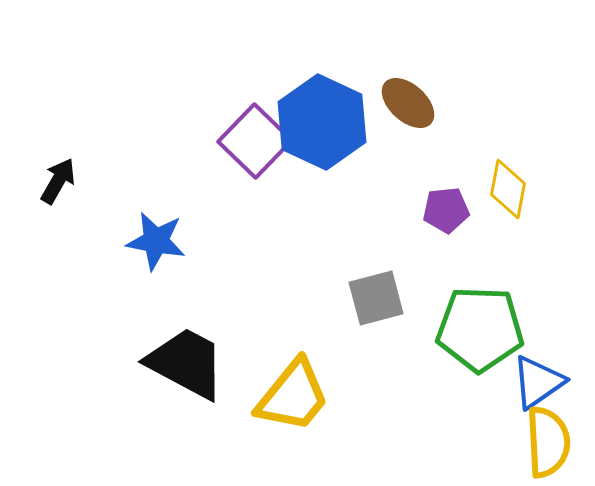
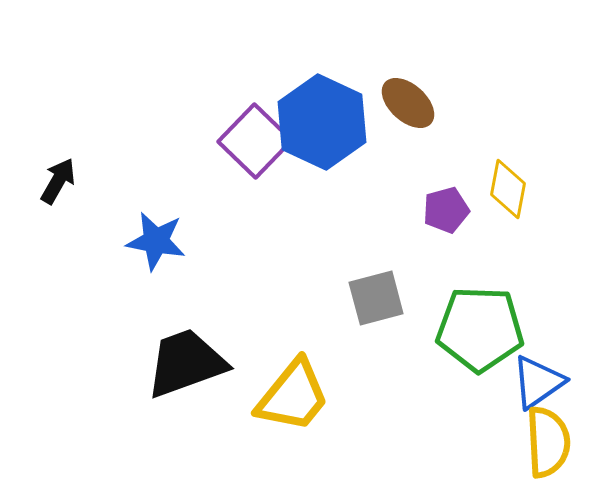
purple pentagon: rotated 9 degrees counterclockwise
black trapezoid: rotated 48 degrees counterclockwise
